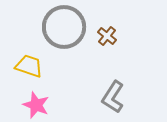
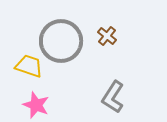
gray circle: moved 3 px left, 14 px down
